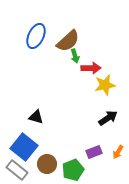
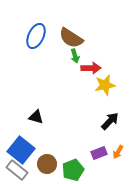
brown semicircle: moved 3 px right, 3 px up; rotated 75 degrees clockwise
black arrow: moved 2 px right, 3 px down; rotated 12 degrees counterclockwise
blue square: moved 3 px left, 3 px down
purple rectangle: moved 5 px right, 1 px down
